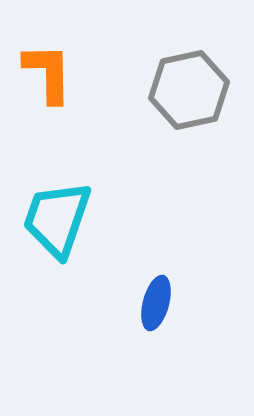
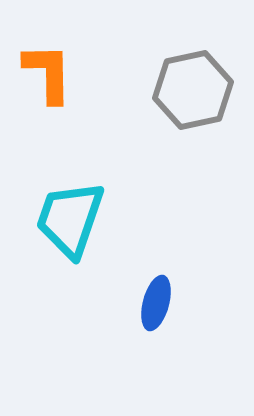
gray hexagon: moved 4 px right
cyan trapezoid: moved 13 px right
